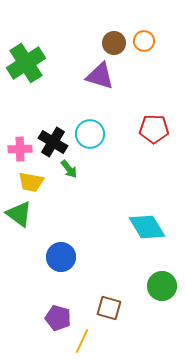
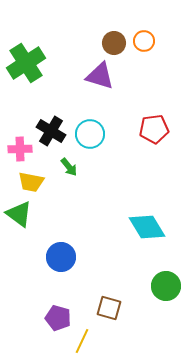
red pentagon: rotated 8 degrees counterclockwise
black cross: moved 2 px left, 11 px up
green arrow: moved 2 px up
green circle: moved 4 px right
